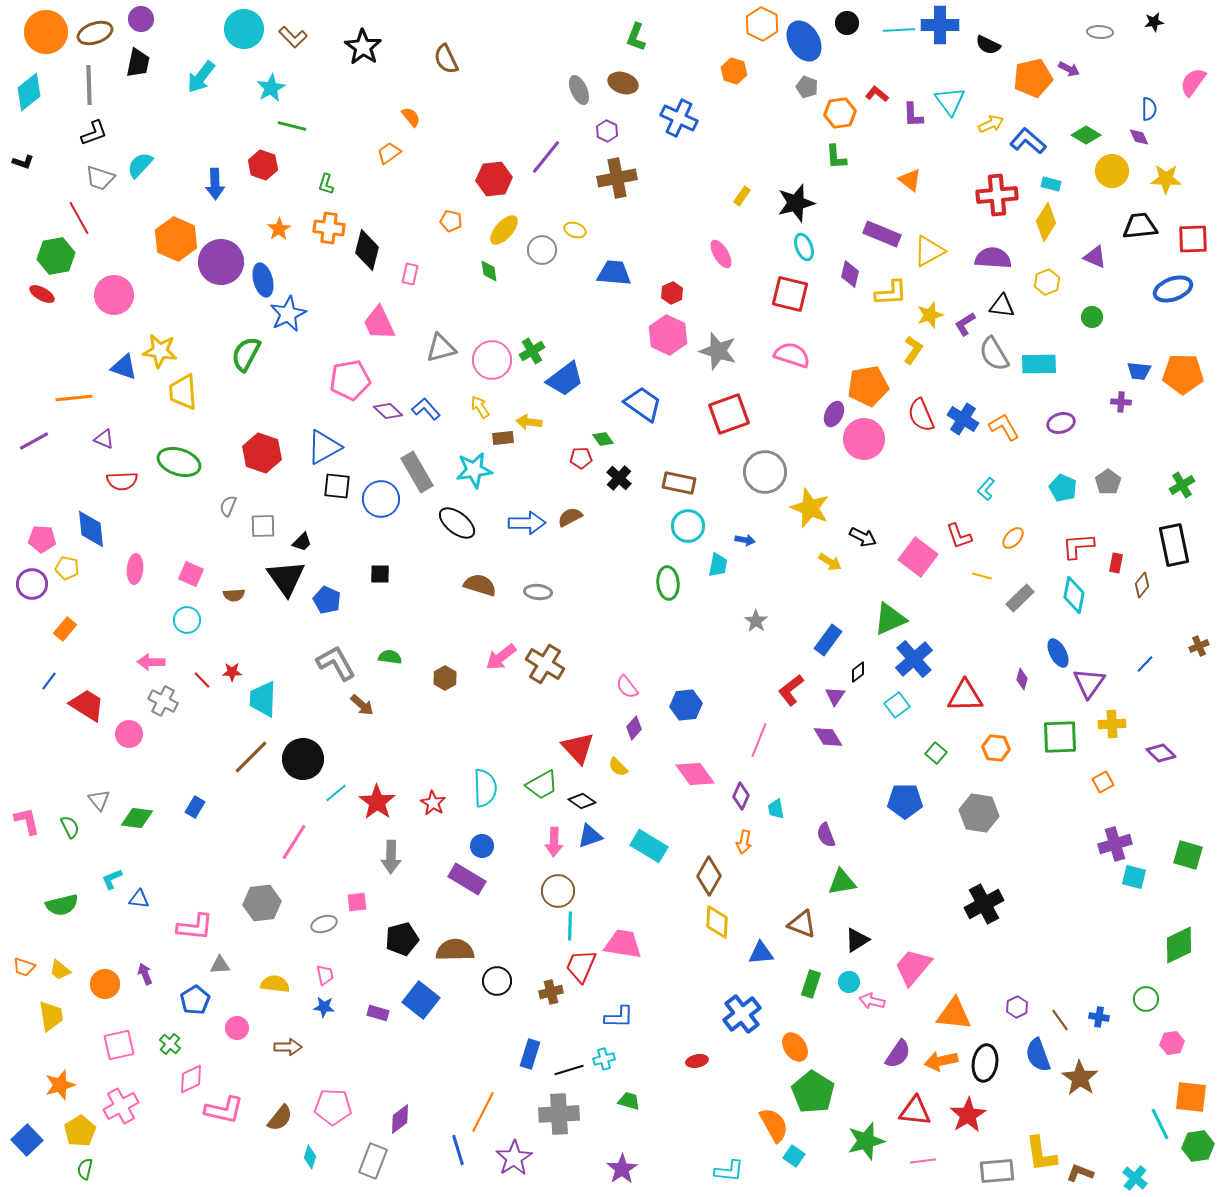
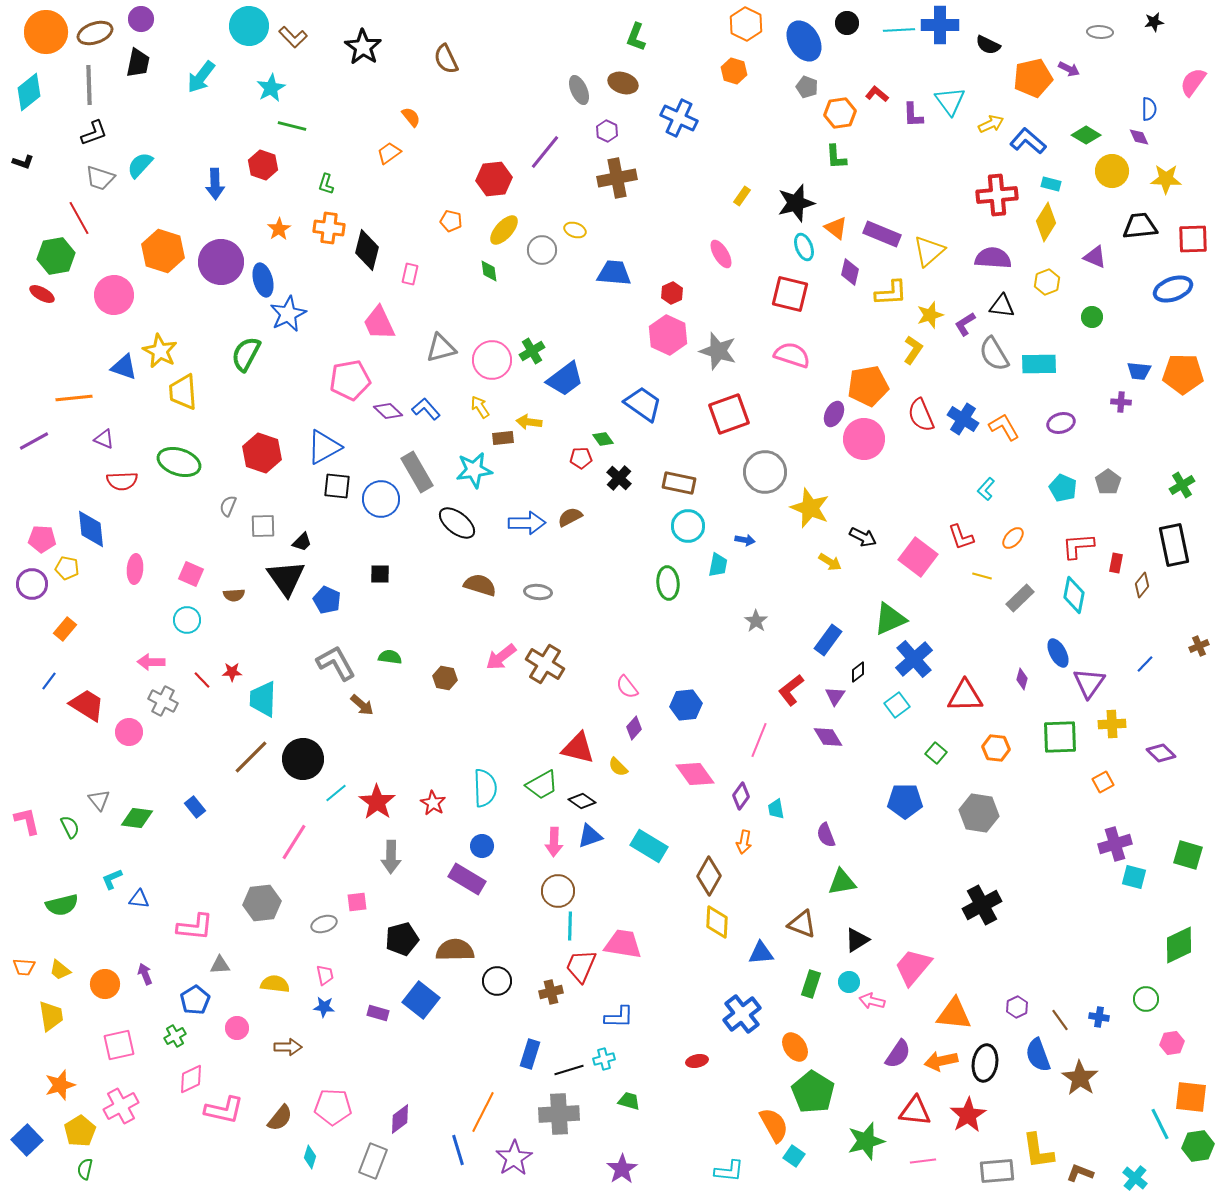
orange hexagon at (762, 24): moved 16 px left
cyan circle at (244, 29): moved 5 px right, 3 px up
purple line at (546, 157): moved 1 px left, 5 px up
orange triangle at (910, 180): moved 74 px left, 48 px down
orange hexagon at (176, 239): moved 13 px left, 12 px down; rotated 6 degrees counterclockwise
yellow triangle at (929, 251): rotated 12 degrees counterclockwise
purple diamond at (850, 274): moved 2 px up
yellow star at (160, 351): rotated 20 degrees clockwise
red L-shape at (959, 536): moved 2 px right, 1 px down
brown hexagon at (445, 678): rotated 20 degrees counterclockwise
pink circle at (129, 734): moved 2 px up
red triangle at (578, 748): rotated 33 degrees counterclockwise
purple diamond at (741, 796): rotated 12 degrees clockwise
blue rectangle at (195, 807): rotated 70 degrees counterclockwise
black cross at (984, 904): moved 2 px left, 1 px down
orange trapezoid at (24, 967): rotated 15 degrees counterclockwise
green cross at (170, 1044): moved 5 px right, 8 px up; rotated 20 degrees clockwise
yellow L-shape at (1041, 1154): moved 3 px left, 3 px up
